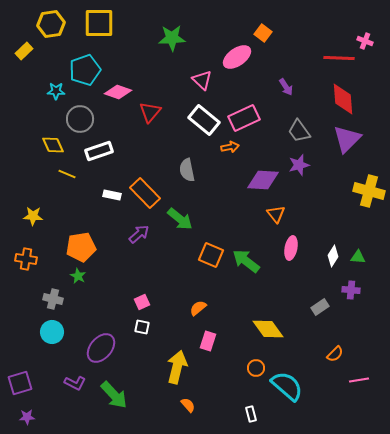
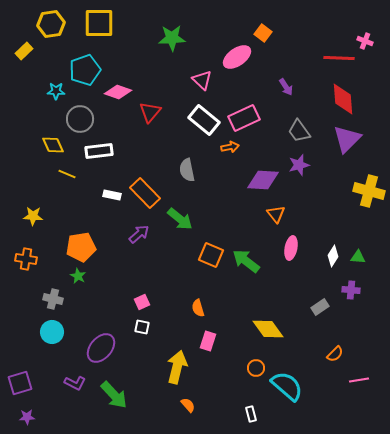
white rectangle at (99, 151): rotated 12 degrees clockwise
orange semicircle at (198, 308): rotated 66 degrees counterclockwise
